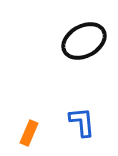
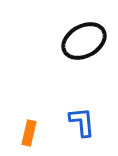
orange rectangle: rotated 10 degrees counterclockwise
